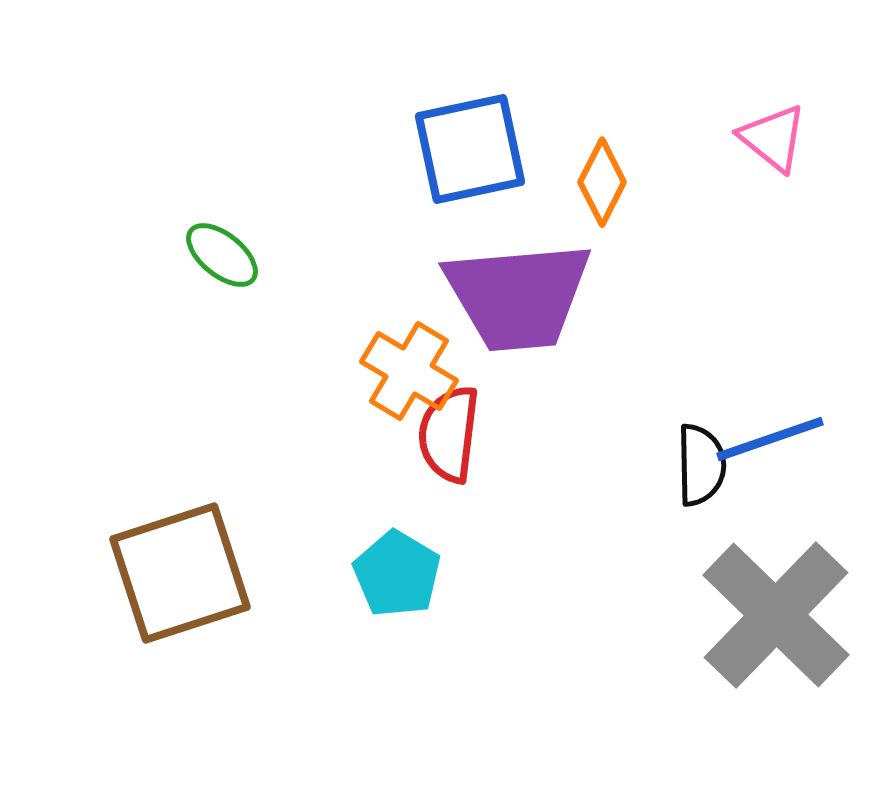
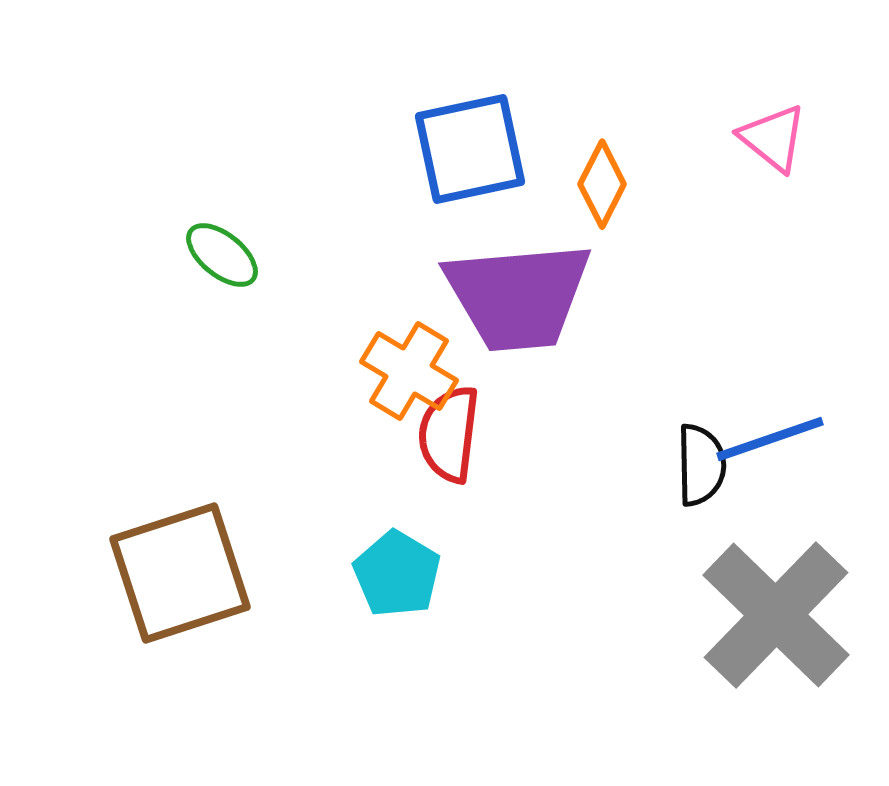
orange diamond: moved 2 px down
